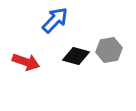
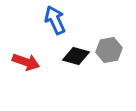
blue arrow: rotated 68 degrees counterclockwise
